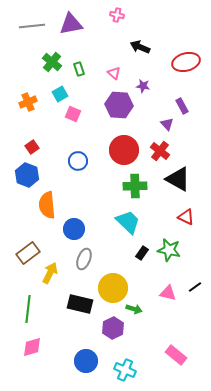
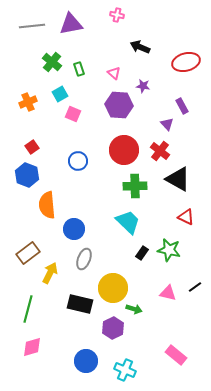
green line at (28, 309): rotated 8 degrees clockwise
